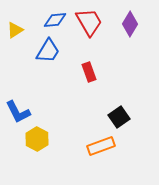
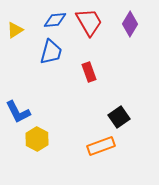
blue trapezoid: moved 3 px right, 1 px down; rotated 16 degrees counterclockwise
